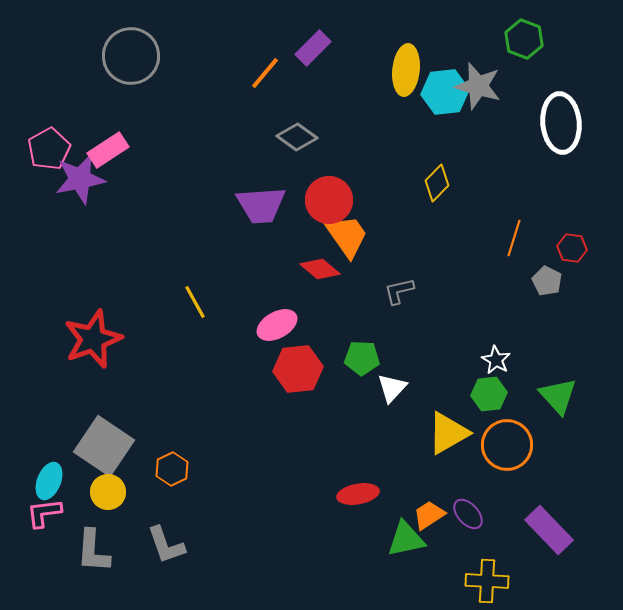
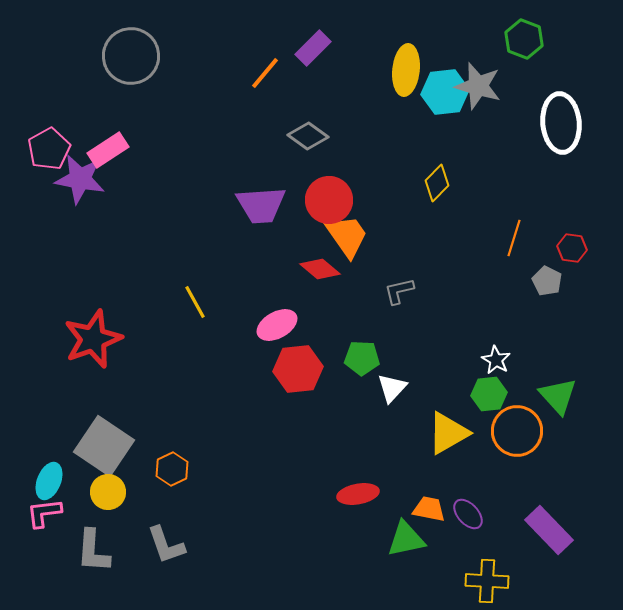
gray diamond at (297, 137): moved 11 px right, 1 px up
purple star at (80, 179): rotated 21 degrees clockwise
orange circle at (507, 445): moved 10 px right, 14 px up
orange trapezoid at (429, 515): moved 6 px up; rotated 44 degrees clockwise
